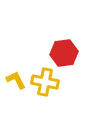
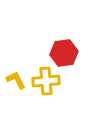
yellow cross: moved 1 px right, 1 px up; rotated 16 degrees counterclockwise
